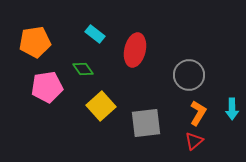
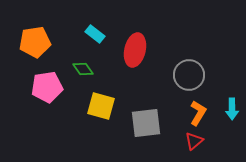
yellow square: rotated 32 degrees counterclockwise
